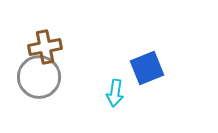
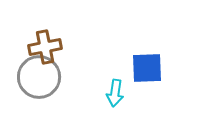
blue square: rotated 20 degrees clockwise
